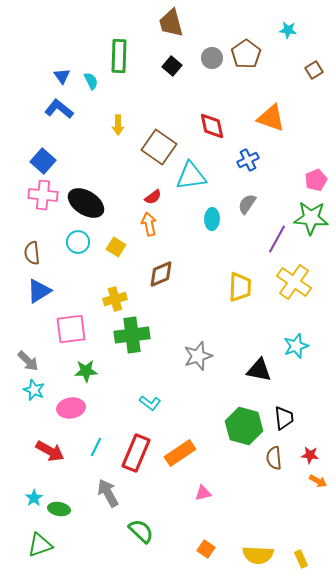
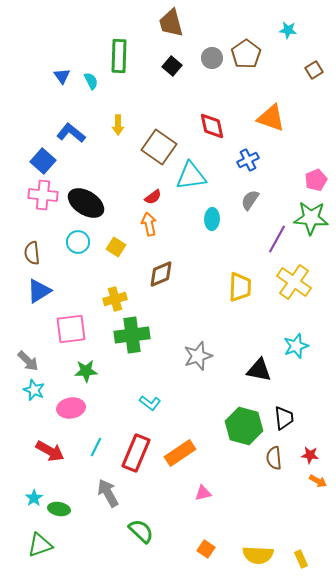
blue L-shape at (59, 109): moved 12 px right, 24 px down
gray semicircle at (247, 204): moved 3 px right, 4 px up
